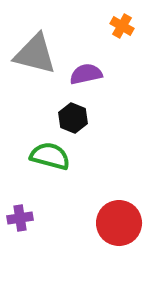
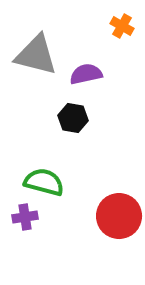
gray triangle: moved 1 px right, 1 px down
black hexagon: rotated 12 degrees counterclockwise
green semicircle: moved 6 px left, 26 px down
purple cross: moved 5 px right, 1 px up
red circle: moved 7 px up
